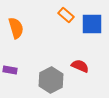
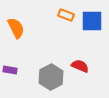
orange rectangle: rotated 21 degrees counterclockwise
blue square: moved 3 px up
orange semicircle: rotated 10 degrees counterclockwise
gray hexagon: moved 3 px up
